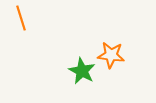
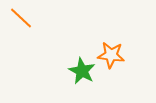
orange line: rotated 30 degrees counterclockwise
